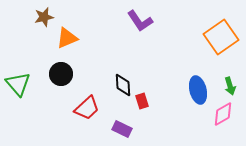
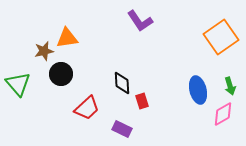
brown star: moved 34 px down
orange triangle: rotated 15 degrees clockwise
black diamond: moved 1 px left, 2 px up
